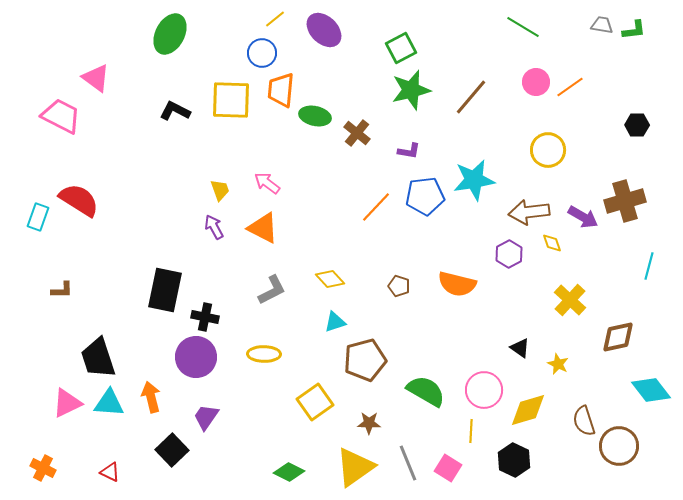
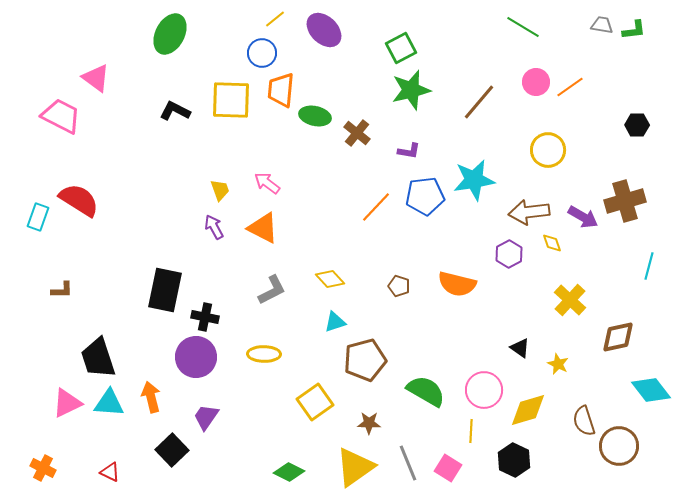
brown line at (471, 97): moved 8 px right, 5 px down
